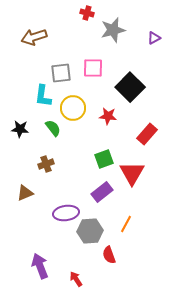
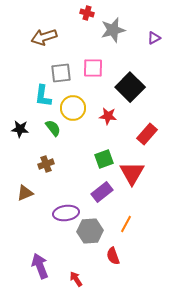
brown arrow: moved 10 px right
red semicircle: moved 4 px right, 1 px down
